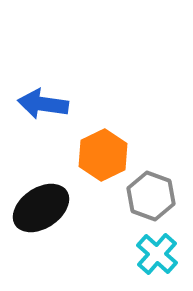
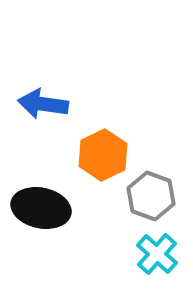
black ellipse: rotated 46 degrees clockwise
